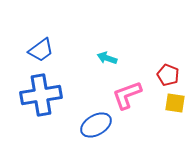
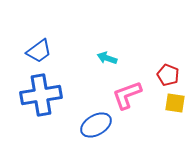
blue trapezoid: moved 2 px left, 1 px down
